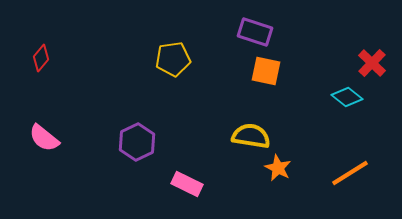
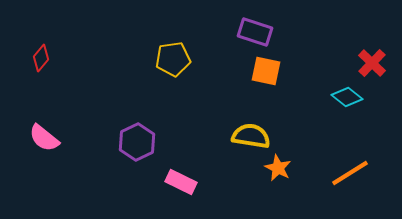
pink rectangle: moved 6 px left, 2 px up
